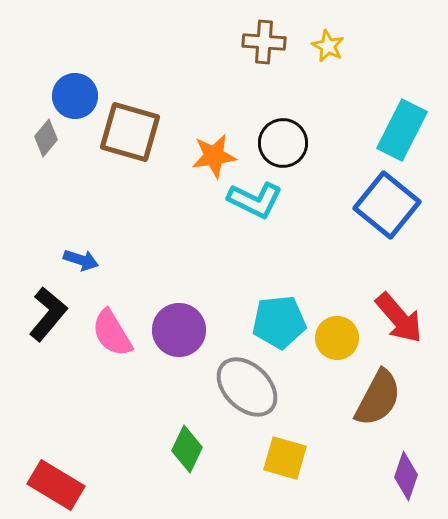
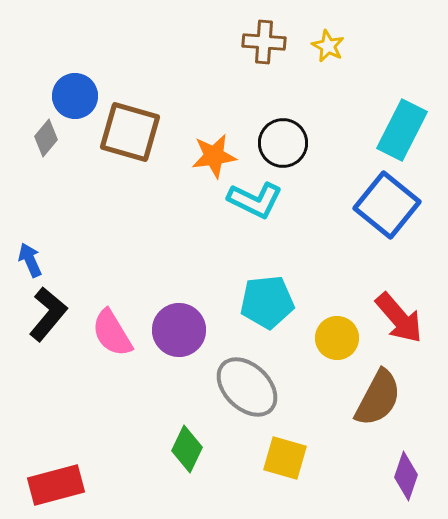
blue arrow: moved 51 px left; rotated 132 degrees counterclockwise
cyan pentagon: moved 12 px left, 20 px up
red rectangle: rotated 46 degrees counterclockwise
